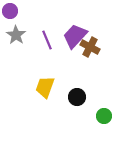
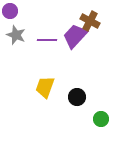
gray star: rotated 12 degrees counterclockwise
purple line: rotated 66 degrees counterclockwise
brown cross: moved 26 px up
green circle: moved 3 px left, 3 px down
